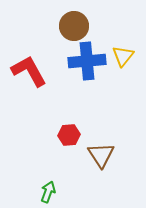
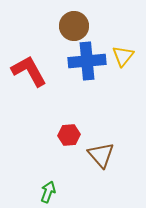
brown triangle: rotated 8 degrees counterclockwise
